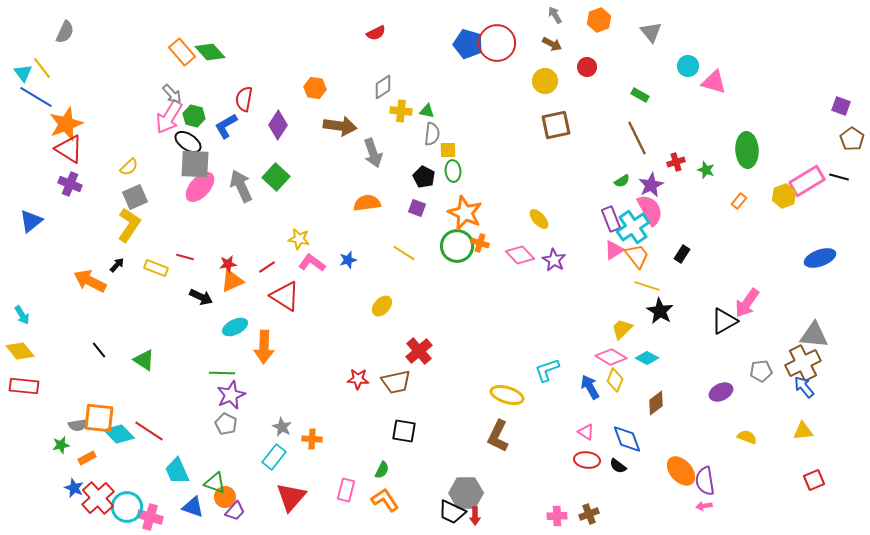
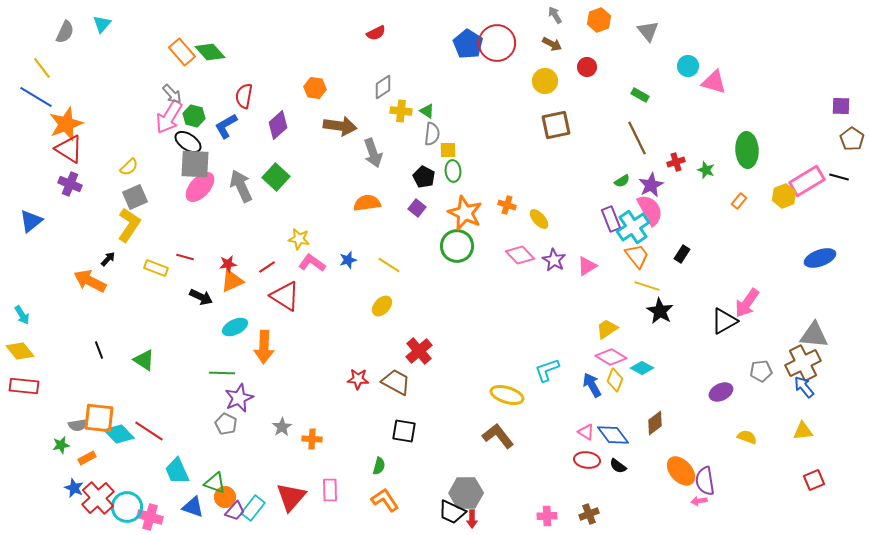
gray triangle at (651, 32): moved 3 px left, 1 px up
blue pentagon at (468, 44): rotated 16 degrees clockwise
cyan triangle at (23, 73): moved 79 px right, 49 px up; rotated 18 degrees clockwise
red semicircle at (244, 99): moved 3 px up
purple square at (841, 106): rotated 18 degrees counterclockwise
green triangle at (427, 111): rotated 21 degrees clockwise
purple diamond at (278, 125): rotated 16 degrees clockwise
purple square at (417, 208): rotated 18 degrees clockwise
orange cross at (480, 243): moved 27 px right, 38 px up
pink triangle at (614, 250): moved 27 px left, 16 px down
yellow line at (404, 253): moved 15 px left, 12 px down
black arrow at (117, 265): moved 9 px left, 6 px up
yellow trapezoid at (622, 329): moved 15 px left; rotated 10 degrees clockwise
black line at (99, 350): rotated 18 degrees clockwise
cyan diamond at (647, 358): moved 5 px left, 10 px down
brown trapezoid at (396, 382): rotated 140 degrees counterclockwise
blue arrow at (590, 387): moved 2 px right, 2 px up
purple star at (231, 395): moved 8 px right, 3 px down
brown diamond at (656, 403): moved 1 px left, 20 px down
gray star at (282, 427): rotated 12 degrees clockwise
brown L-shape at (498, 436): rotated 116 degrees clockwise
blue diamond at (627, 439): moved 14 px left, 4 px up; rotated 16 degrees counterclockwise
cyan rectangle at (274, 457): moved 21 px left, 51 px down
green semicircle at (382, 470): moved 3 px left, 4 px up; rotated 12 degrees counterclockwise
pink rectangle at (346, 490): moved 16 px left; rotated 15 degrees counterclockwise
pink arrow at (704, 506): moved 5 px left, 5 px up
red arrow at (475, 516): moved 3 px left, 3 px down
pink cross at (557, 516): moved 10 px left
